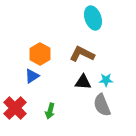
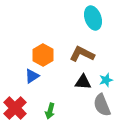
orange hexagon: moved 3 px right, 1 px down
cyan star: rotated 16 degrees counterclockwise
